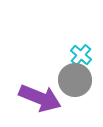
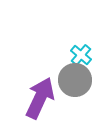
purple arrow: rotated 87 degrees counterclockwise
